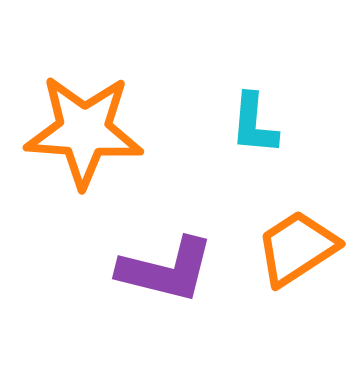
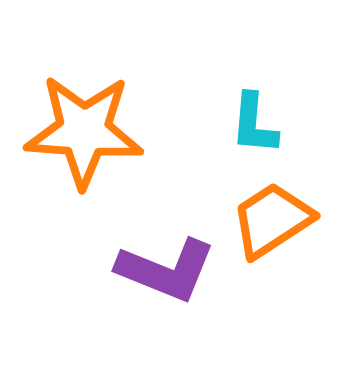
orange trapezoid: moved 25 px left, 28 px up
purple L-shape: rotated 8 degrees clockwise
